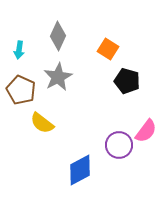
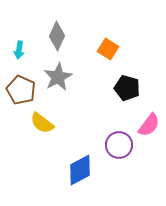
gray diamond: moved 1 px left
black pentagon: moved 7 px down
pink semicircle: moved 3 px right, 6 px up
